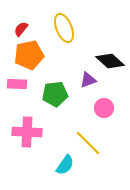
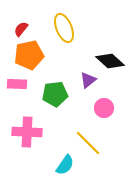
purple triangle: rotated 18 degrees counterclockwise
